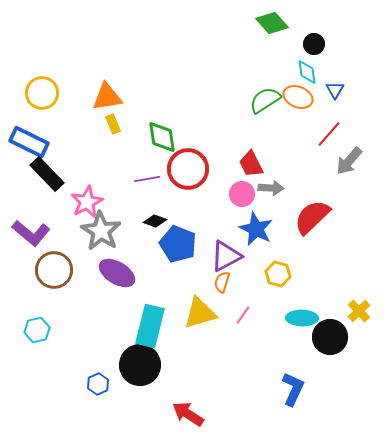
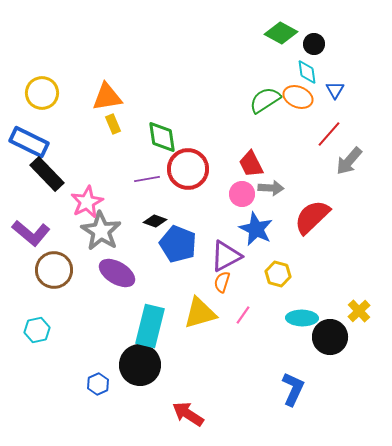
green diamond at (272, 23): moved 9 px right, 10 px down; rotated 20 degrees counterclockwise
